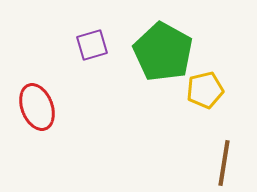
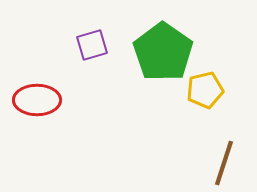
green pentagon: rotated 6 degrees clockwise
red ellipse: moved 7 px up; rotated 69 degrees counterclockwise
brown line: rotated 9 degrees clockwise
